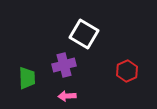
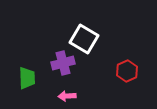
white square: moved 5 px down
purple cross: moved 1 px left, 2 px up
